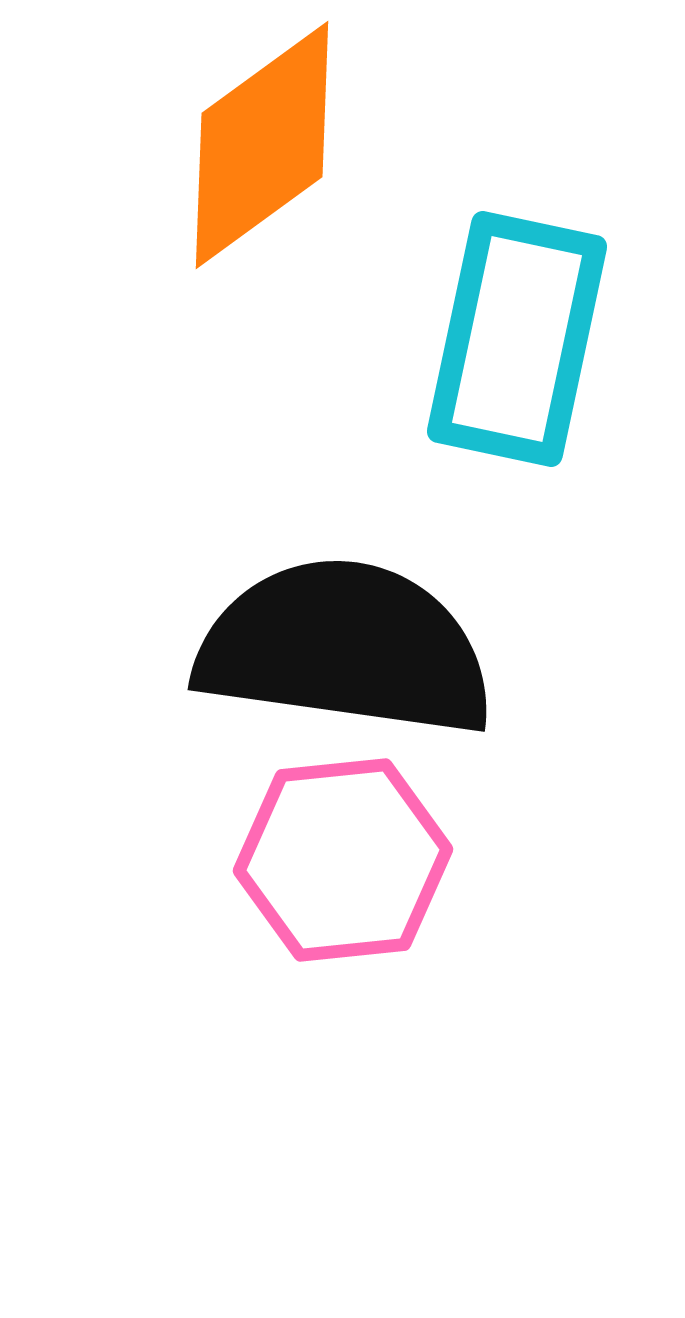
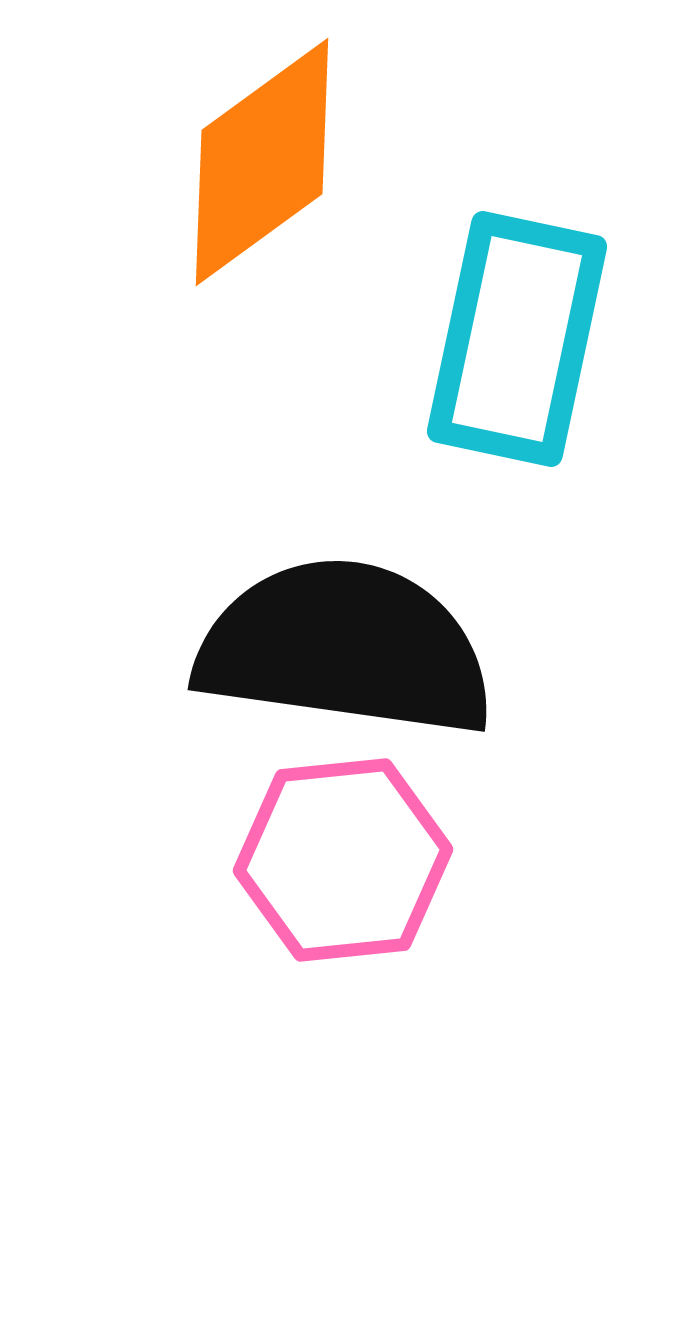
orange diamond: moved 17 px down
